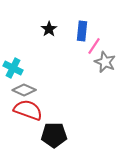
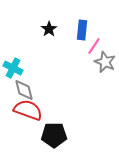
blue rectangle: moved 1 px up
gray diamond: rotated 50 degrees clockwise
